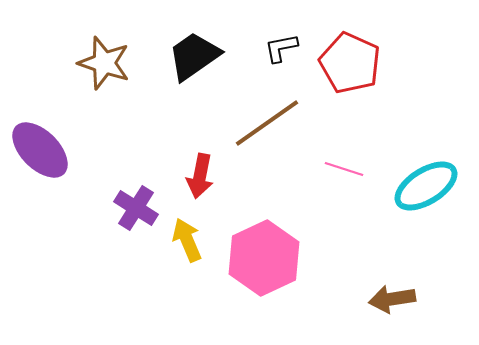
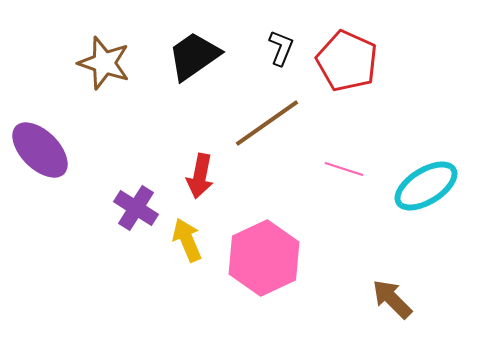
black L-shape: rotated 123 degrees clockwise
red pentagon: moved 3 px left, 2 px up
brown arrow: rotated 54 degrees clockwise
